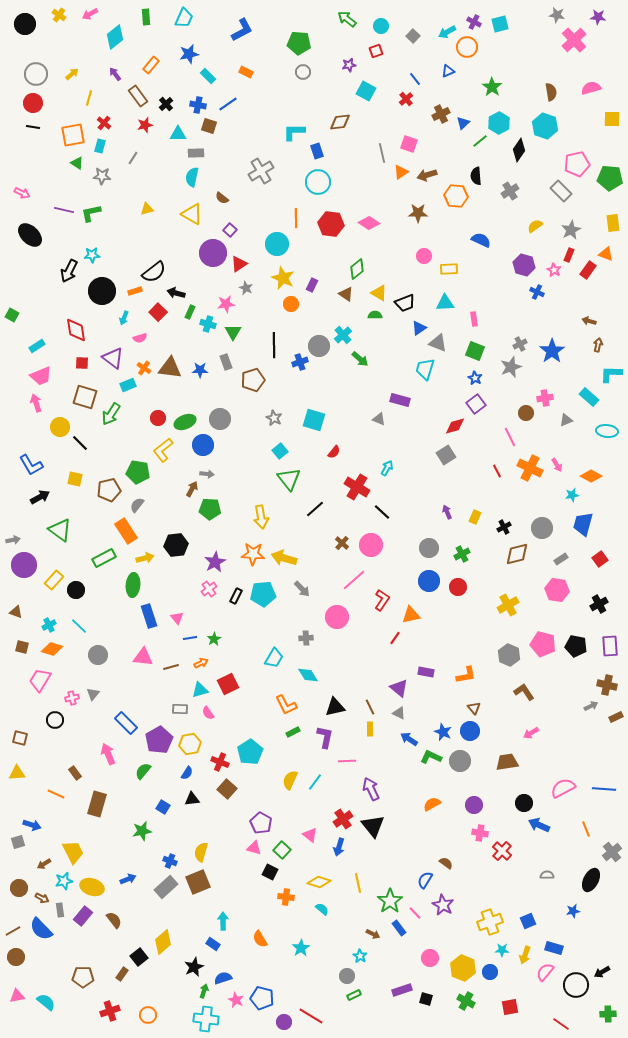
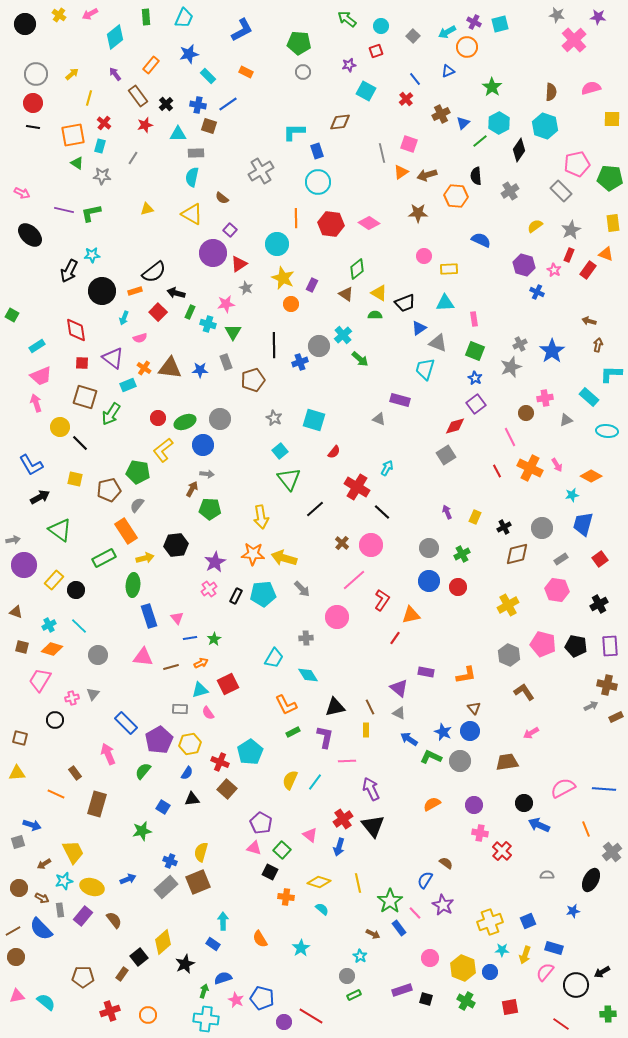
brown semicircle at (551, 92): rotated 12 degrees clockwise
yellow rectangle at (370, 729): moved 4 px left, 1 px down
black star at (194, 967): moved 9 px left, 3 px up
